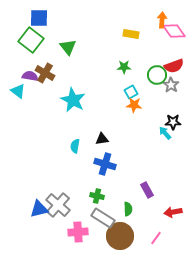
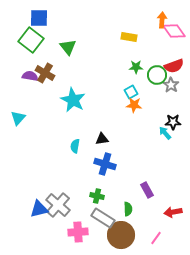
yellow rectangle: moved 2 px left, 3 px down
green star: moved 12 px right
cyan triangle: moved 27 px down; rotated 35 degrees clockwise
brown circle: moved 1 px right, 1 px up
